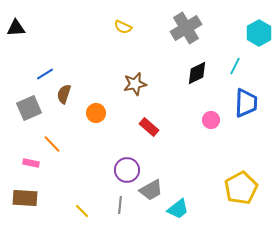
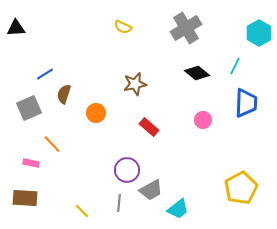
black diamond: rotated 65 degrees clockwise
pink circle: moved 8 px left
gray line: moved 1 px left, 2 px up
